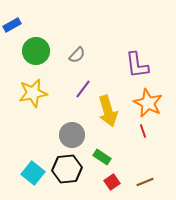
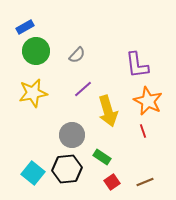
blue rectangle: moved 13 px right, 2 px down
purple line: rotated 12 degrees clockwise
orange star: moved 2 px up
